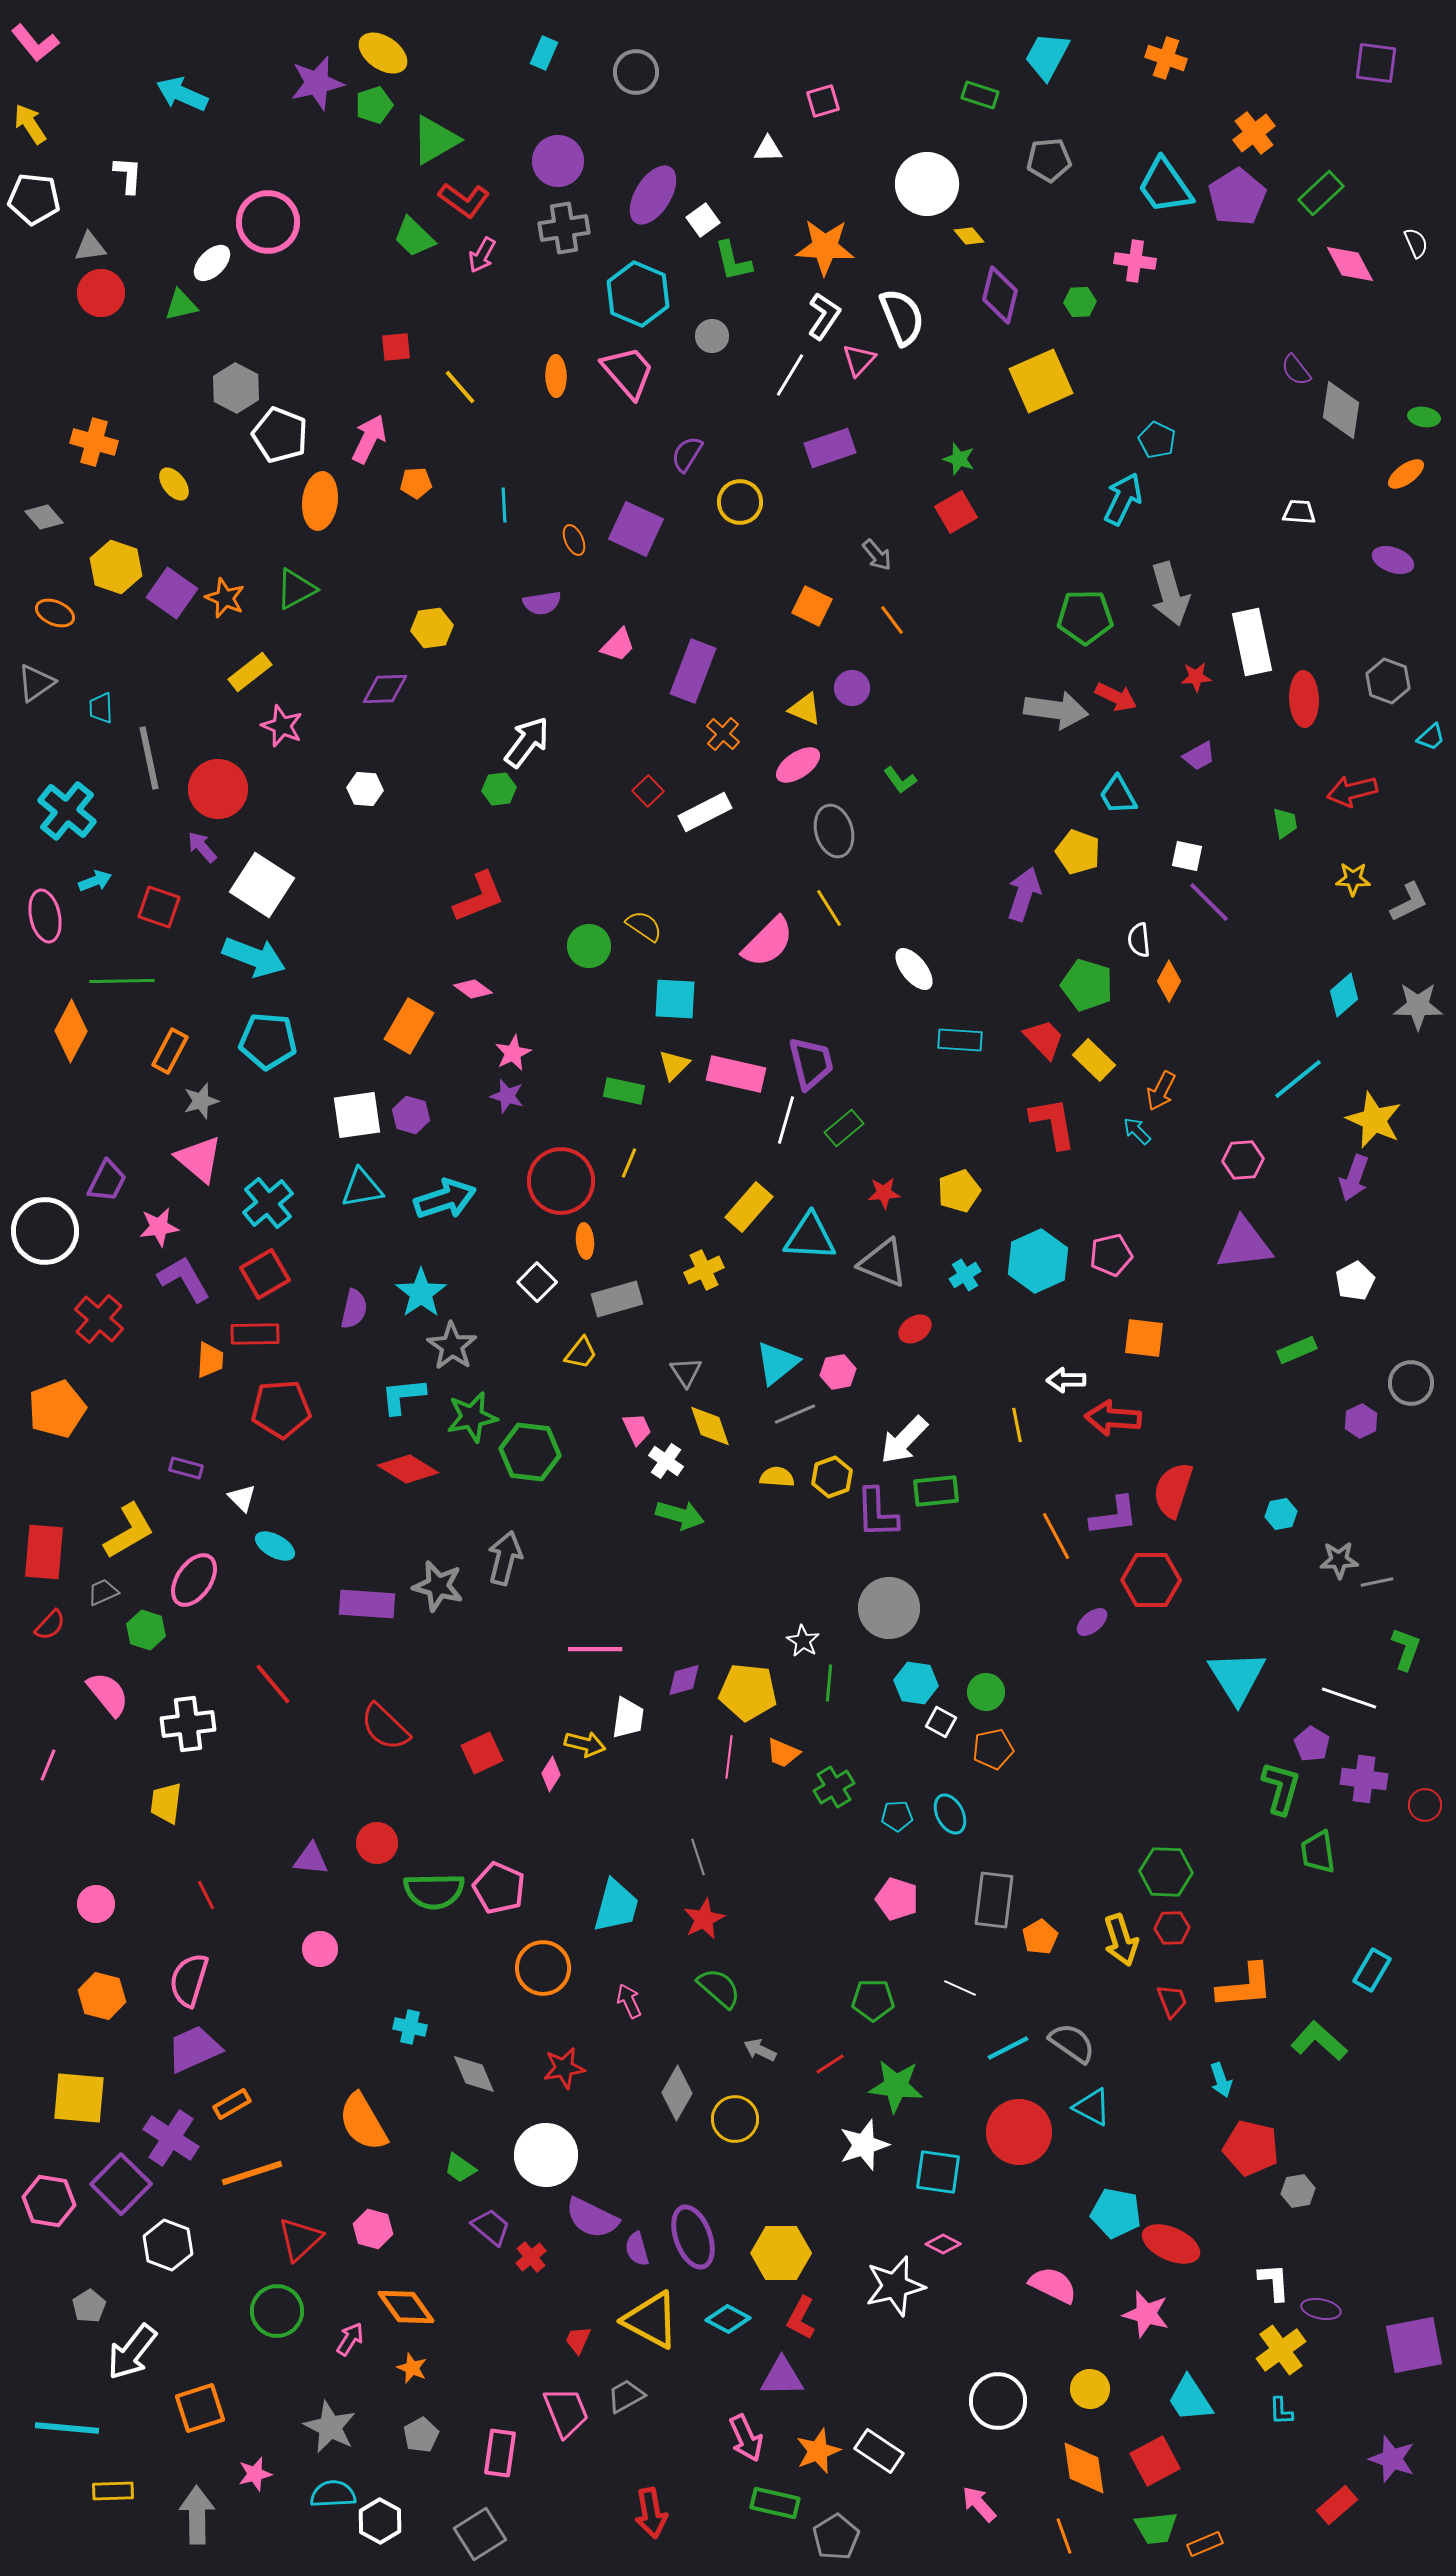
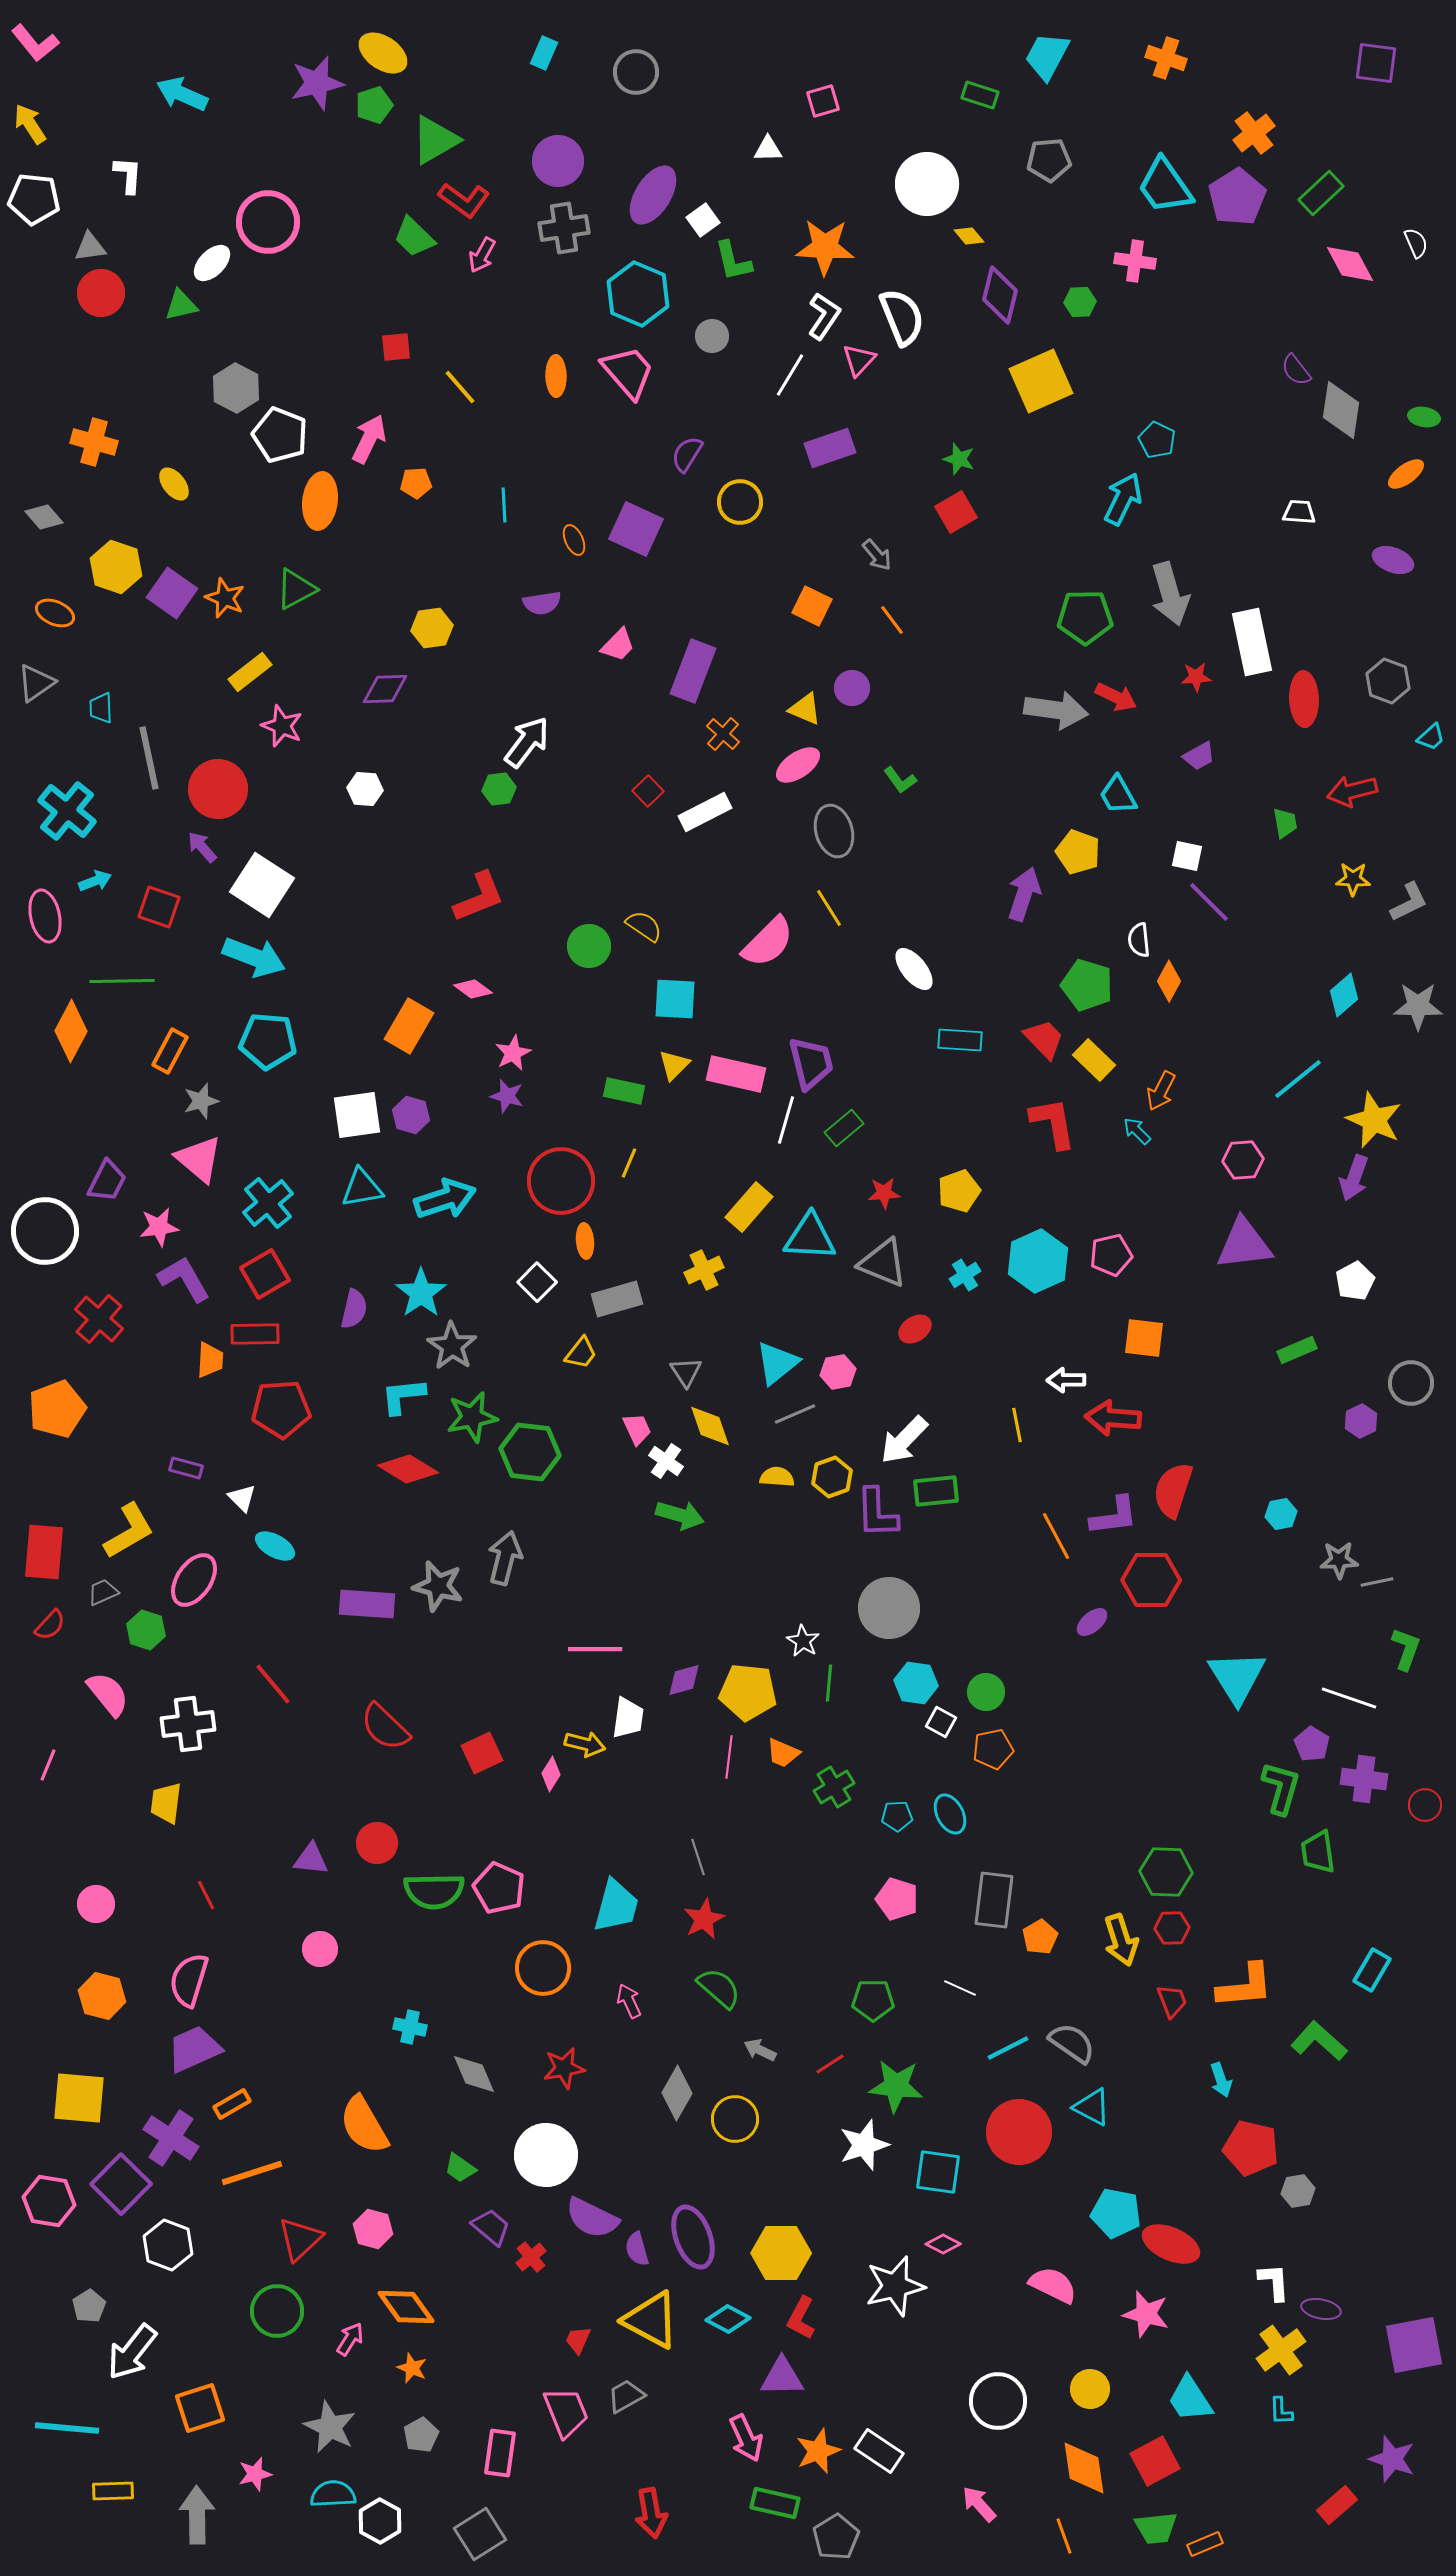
orange semicircle at (363, 2122): moved 1 px right, 3 px down
